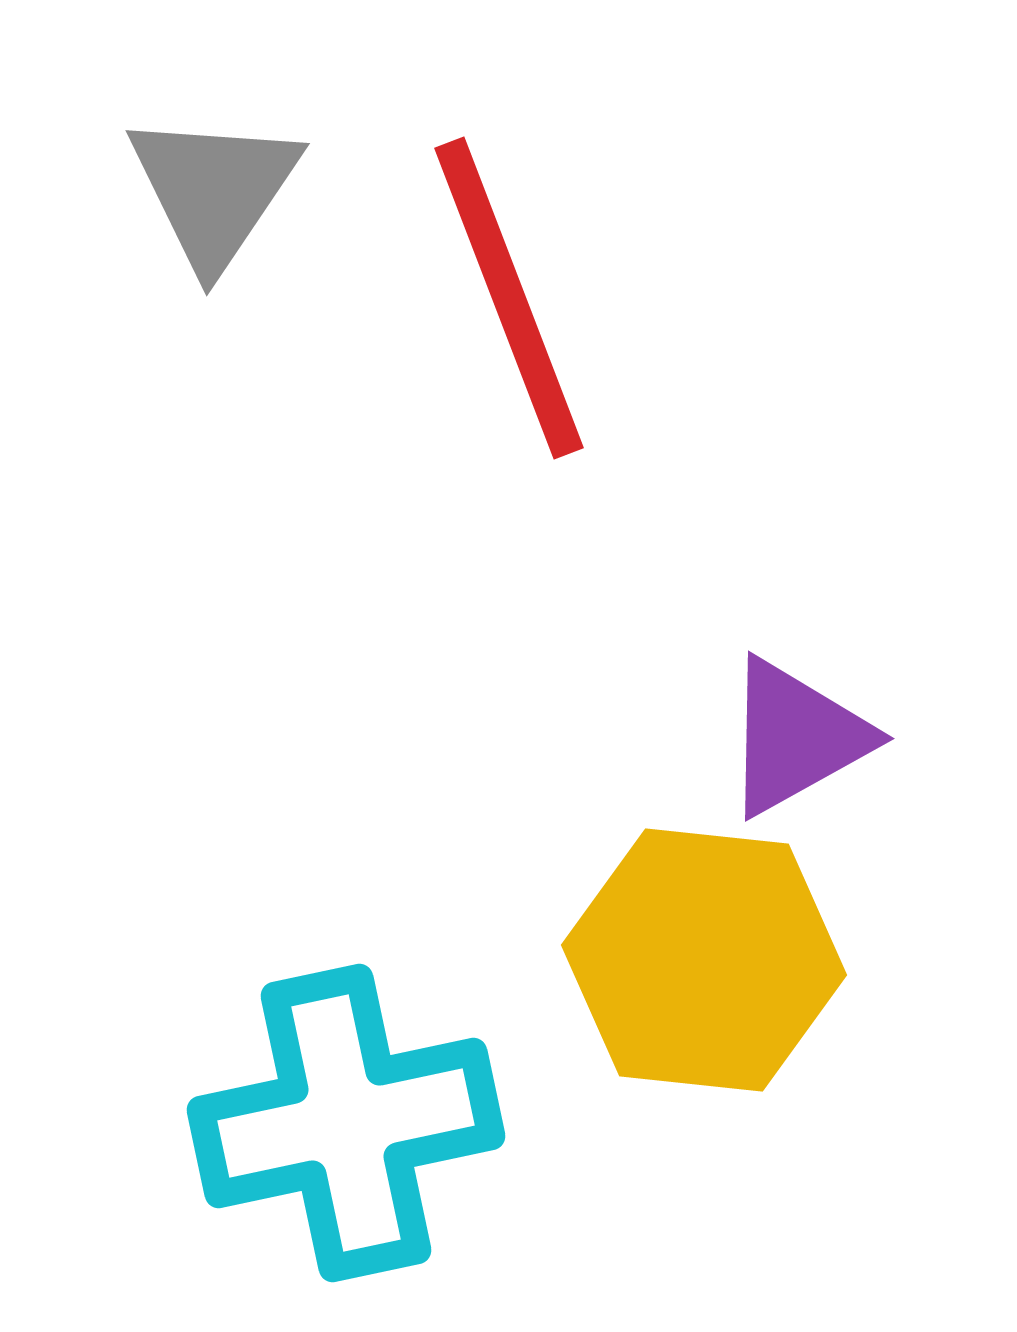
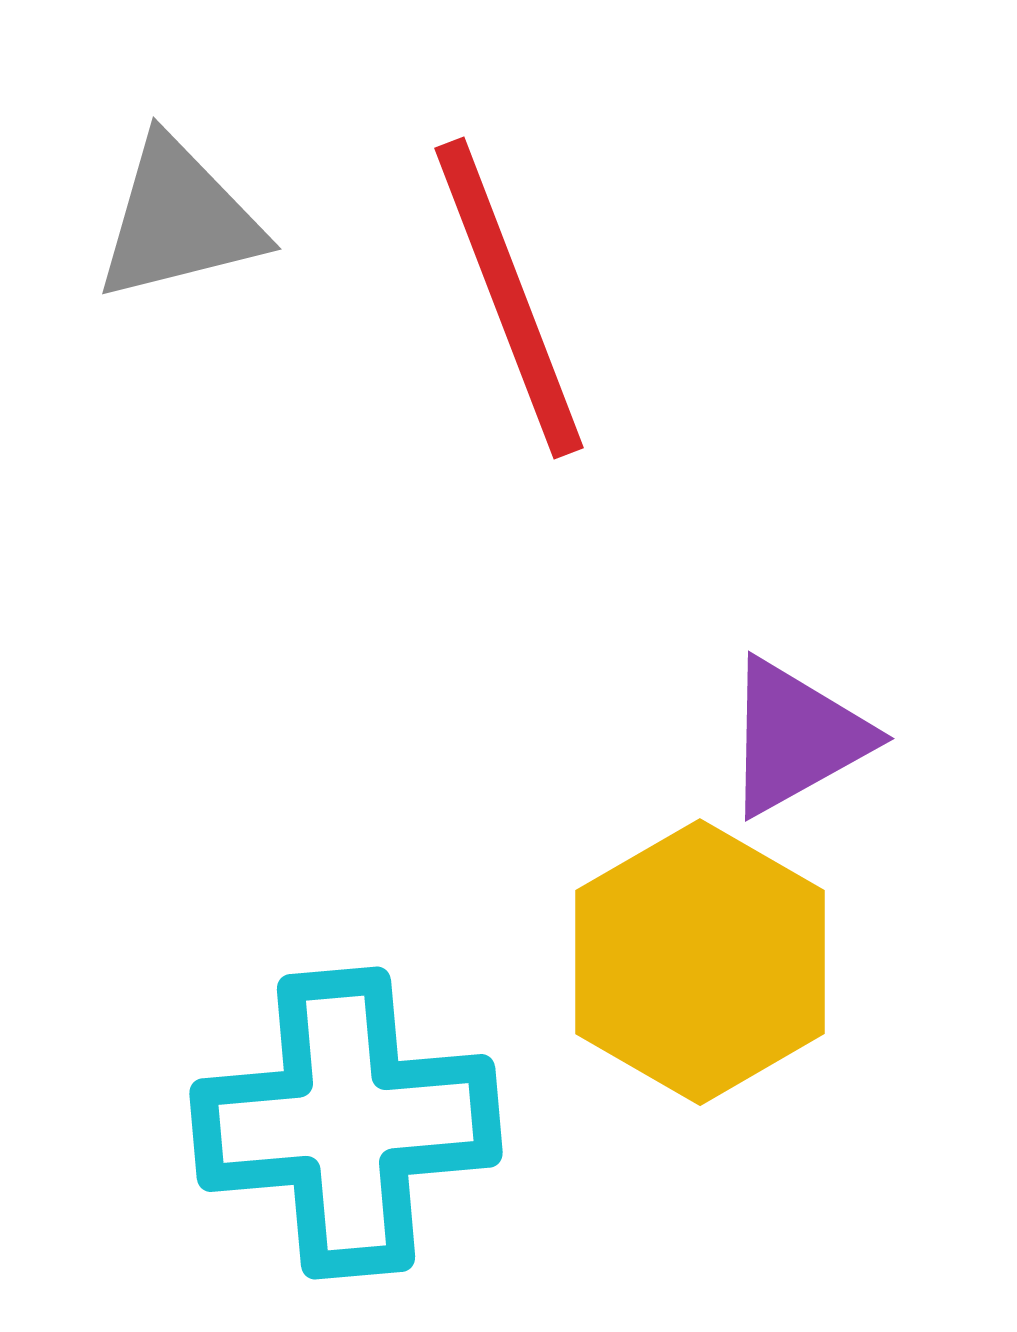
gray triangle: moved 35 px left, 30 px down; rotated 42 degrees clockwise
yellow hexagon: moved 4 px left, 2 px down; rotated 24 degrees clockwise
cyan cross: rotated 7 degrees clockwise
